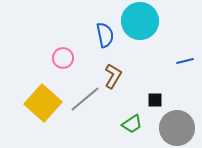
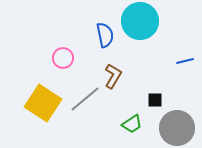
yellow square: rotated 9 degrees counterclockwise
